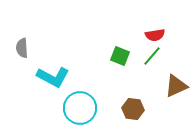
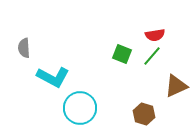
gray semicircle: moved 2 px right
green square: moved 2 px right, 2 px up
brown hexagon: moved 11 px right, 5 px down; rotated 10 degrees clockwise
